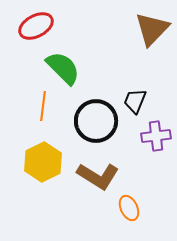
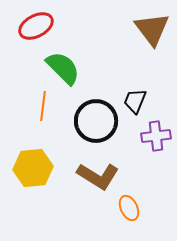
brown triangle: rotated 21 degrees counterclockwise
yellow hexagon: moved 10 px left, 6 px down; rotated 21 degrees clockwise
